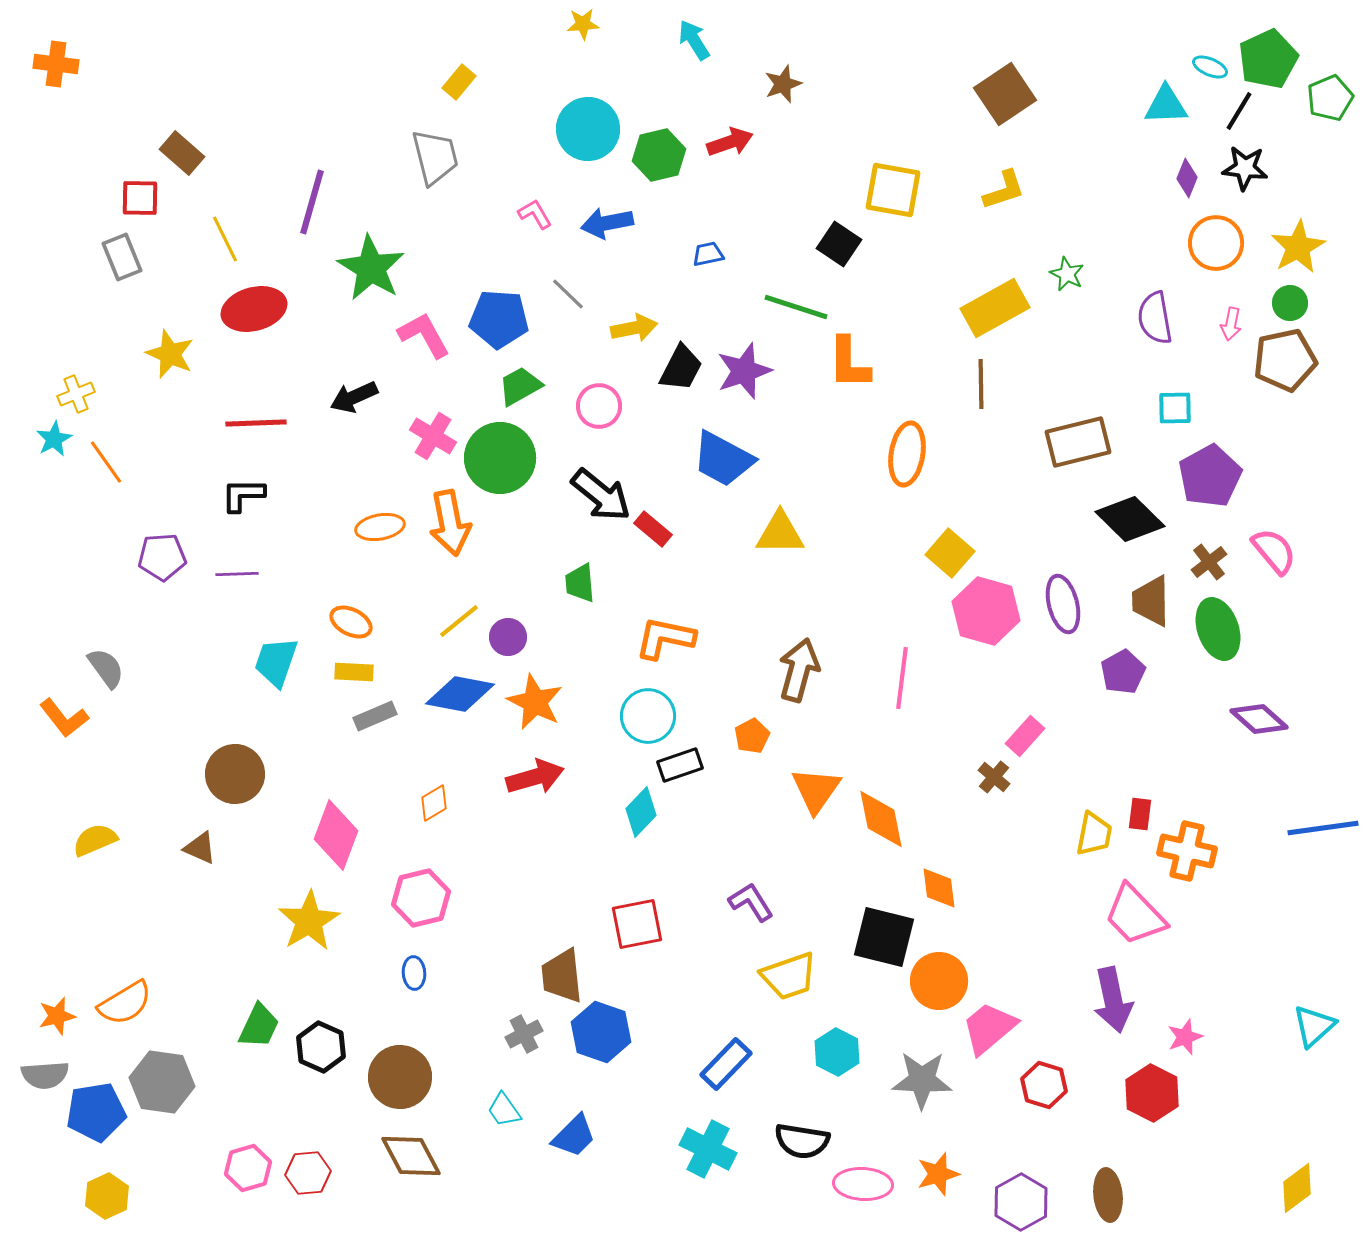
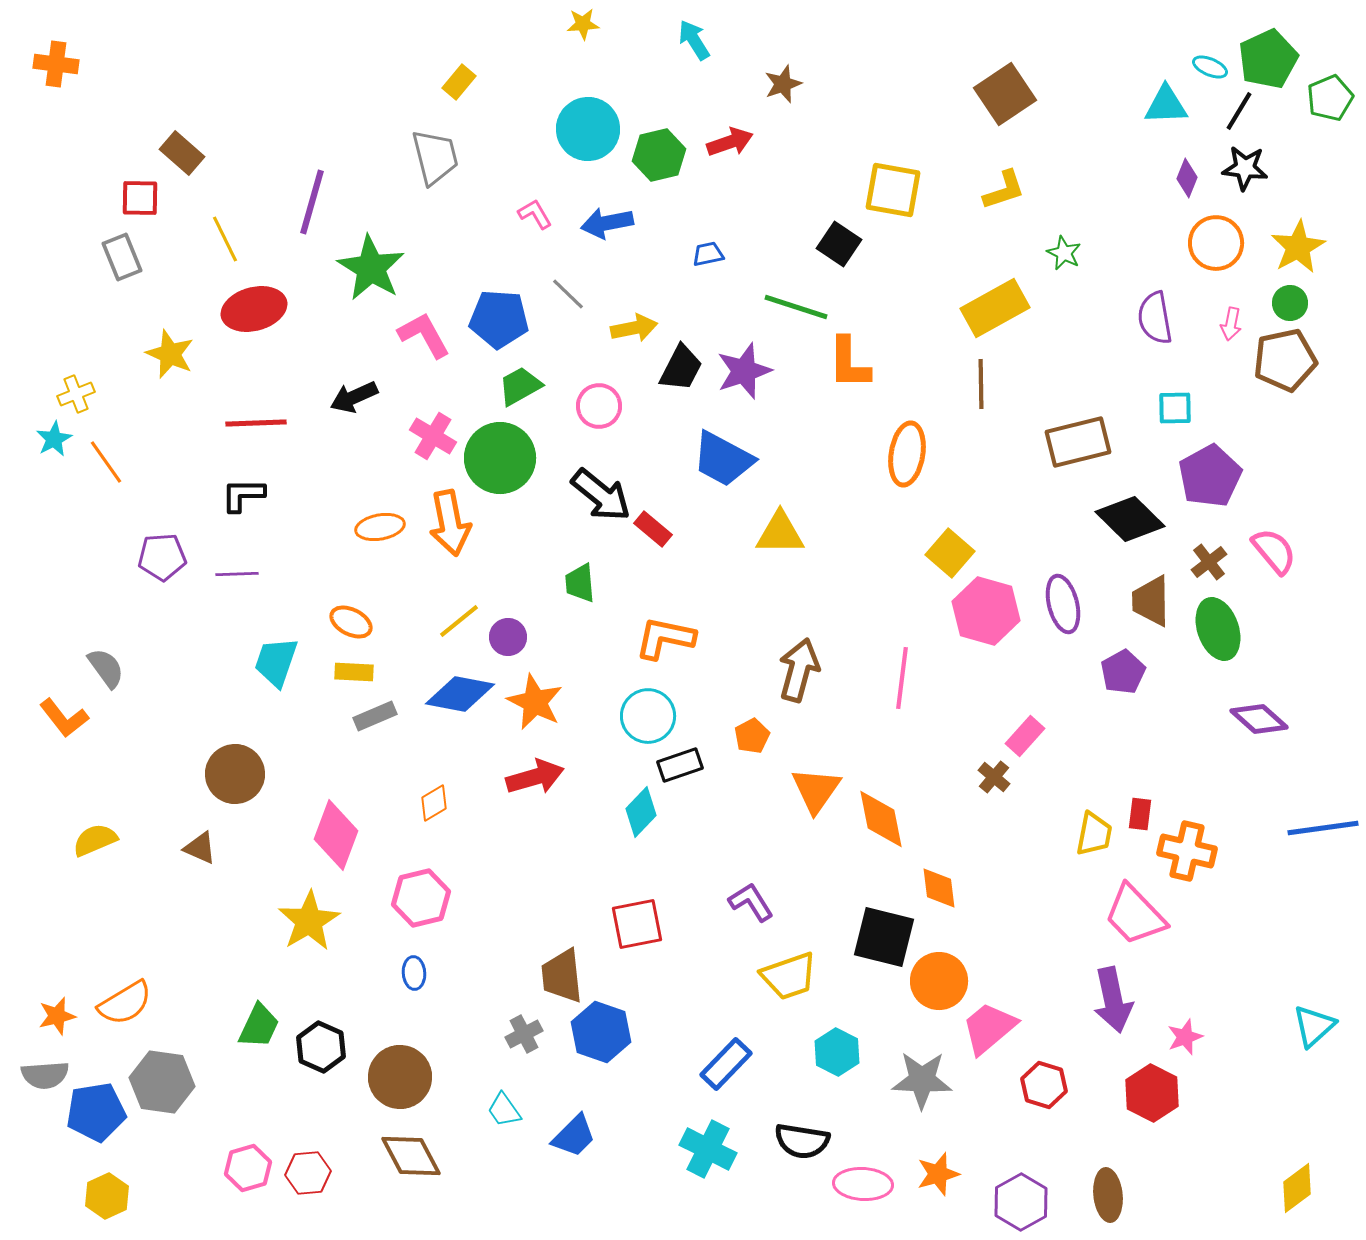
green star at (1067, 274): moved 3 px left, 21 px up
